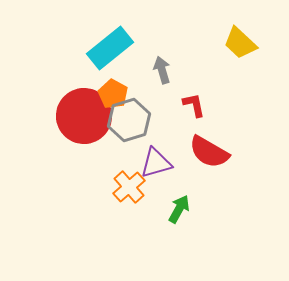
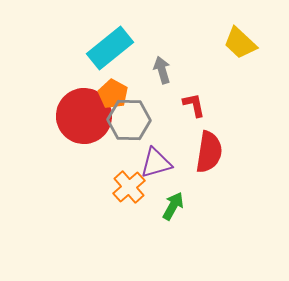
gray hexagon: rotated 18 degrees clockwise
red semicircle: rotated 111 degrees counterclockwise
green arrow: moved 6 px left, 3 px up
